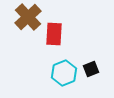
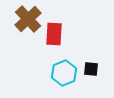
brown cross: moved 2 px down
black square: rotated 28 degrees clockwise
